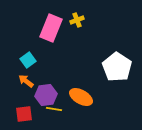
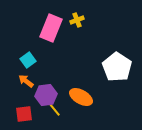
yellow line: rotated 42 degrees clockwise
